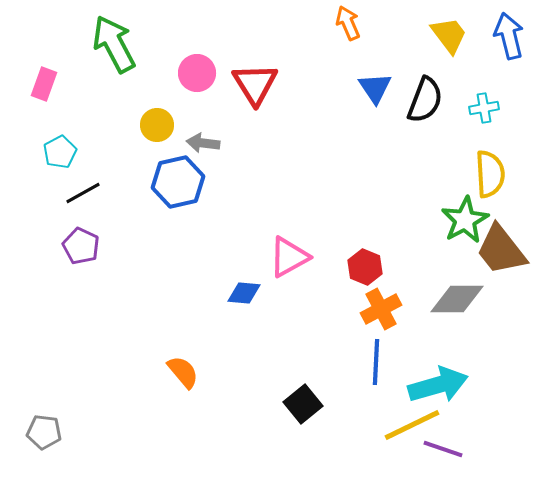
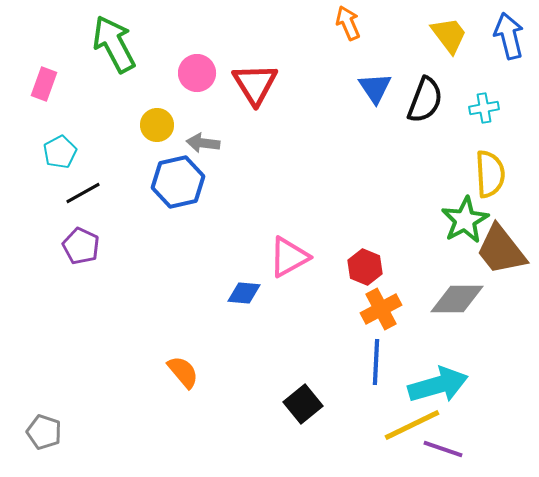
gray pentagon: rotated 12 degrees clockwise
